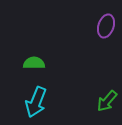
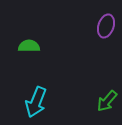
green semicircle: moved 5 px left, 17 px up
